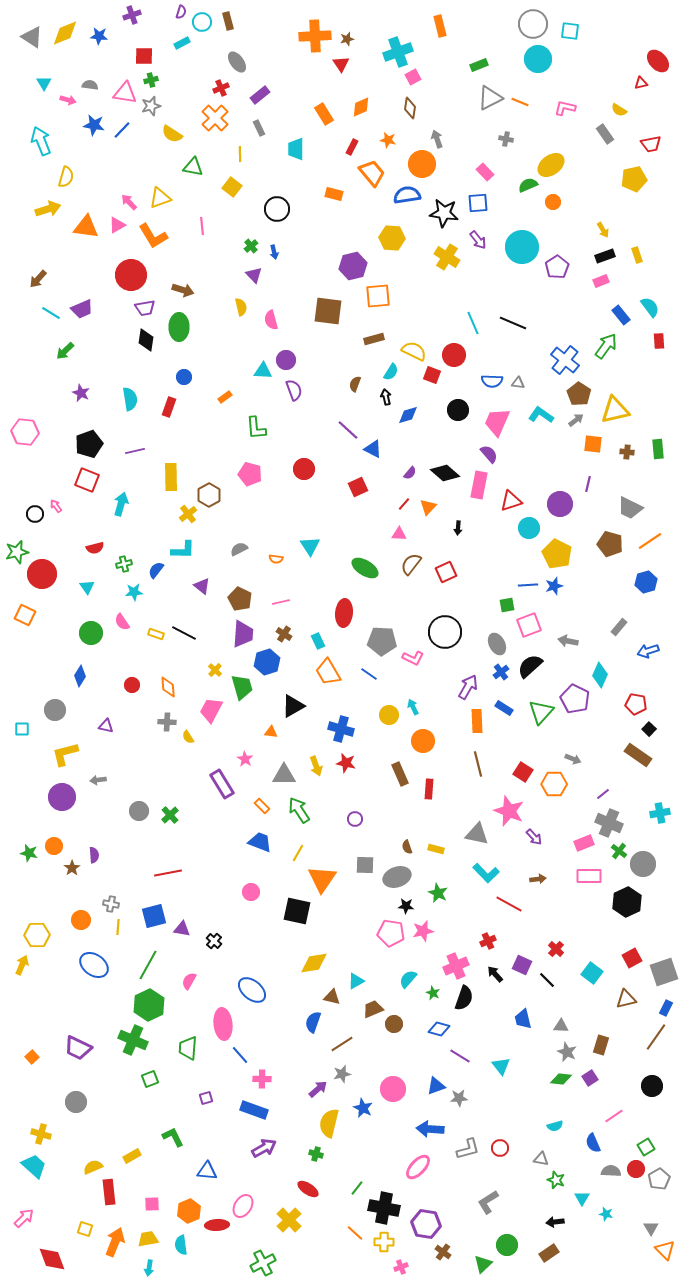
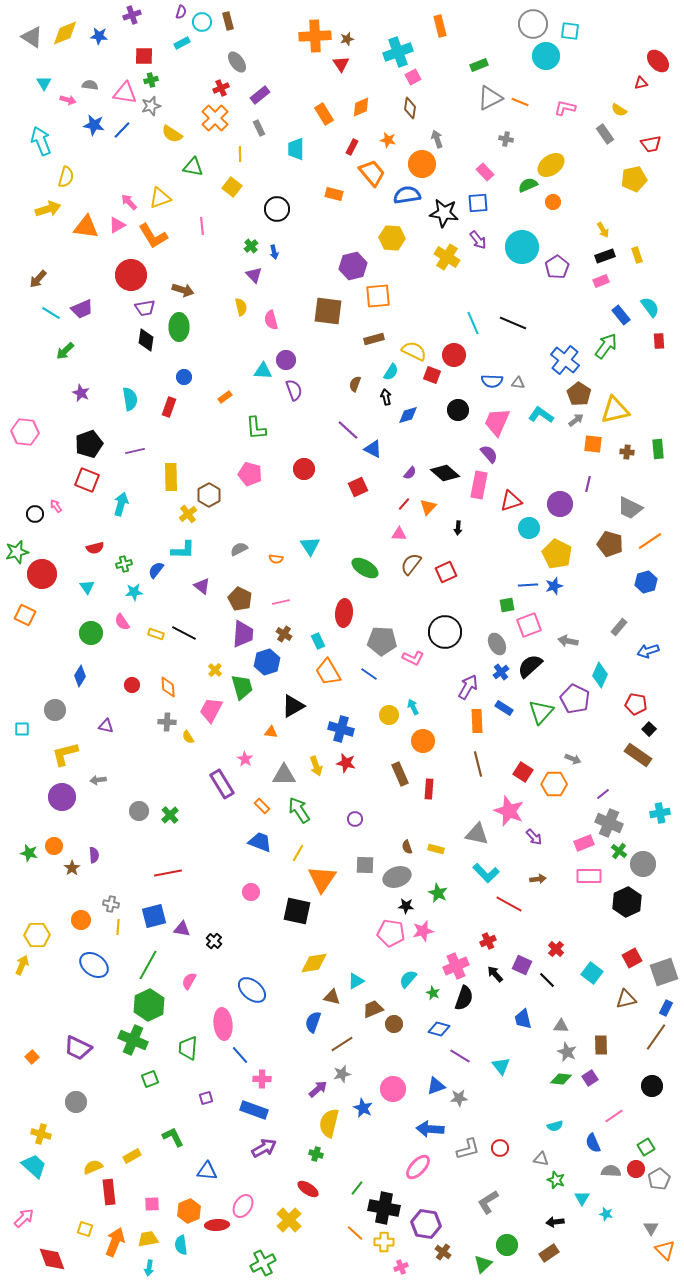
cyan circle at (538, 59): moved 8 px right, 3 px up
brown rectangle at (601, 1045): rotated 18 degrees counterclockwise
